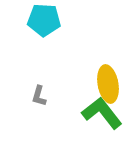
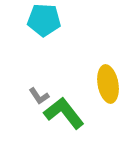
gray L-shape: rotated 50 degrees counterclockwise
green L-shape: moved 38 px left
